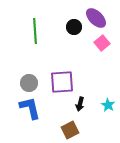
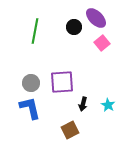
green line: rotated 15 degrees clockwise
gray circle: moved 2 px right
black arrow: moved 3 px right
